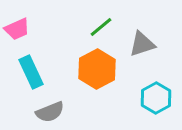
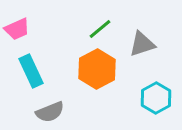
green line: moved 1 px left, 2 px down
cyan rectangle: moved 1 px up
